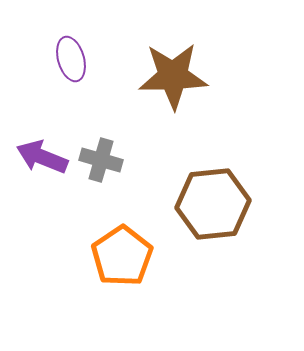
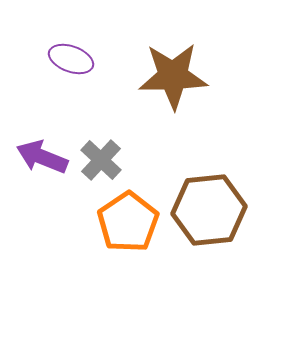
purple ellipse: rotated 54 degrees counterclockwise
gray cross: rotated 27 degrees clockwise
brown hexagon: moved 4 px left, 6 px down
orange pentagon: moved 6 px right, 34 px up
